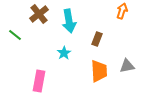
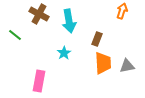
brown cross: rotated 24 degrees counterclockwise
orange trapezoid: moved 4 px right, 8 px up
